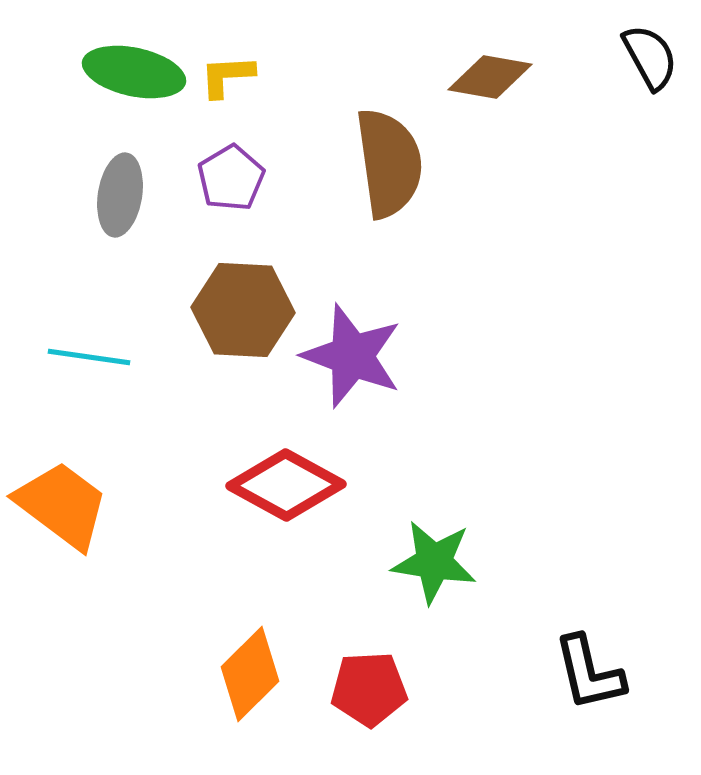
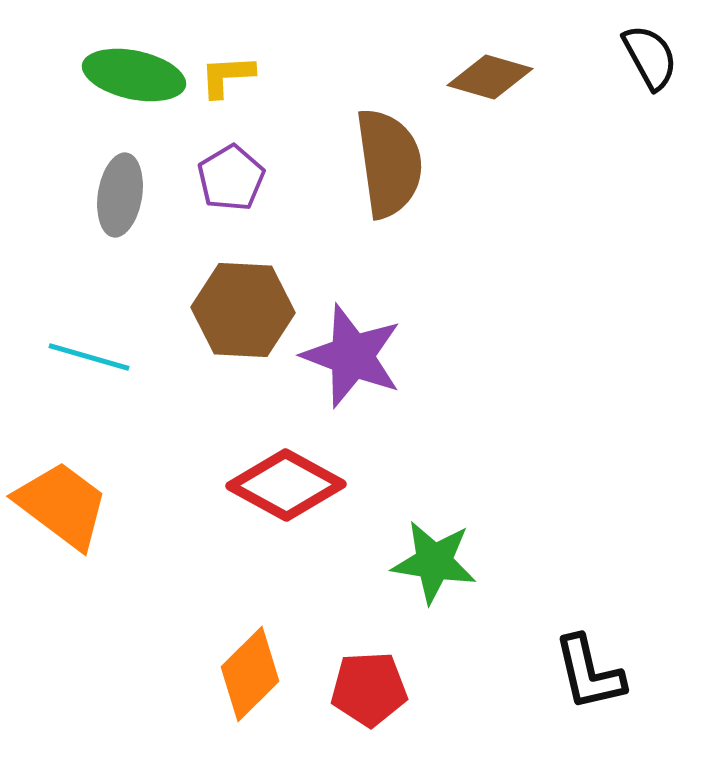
green ellipse: moved 3 px down
brown diamond: rotated 6 degrees clockwise
cyan line: rotated 8 degrees clockwise
